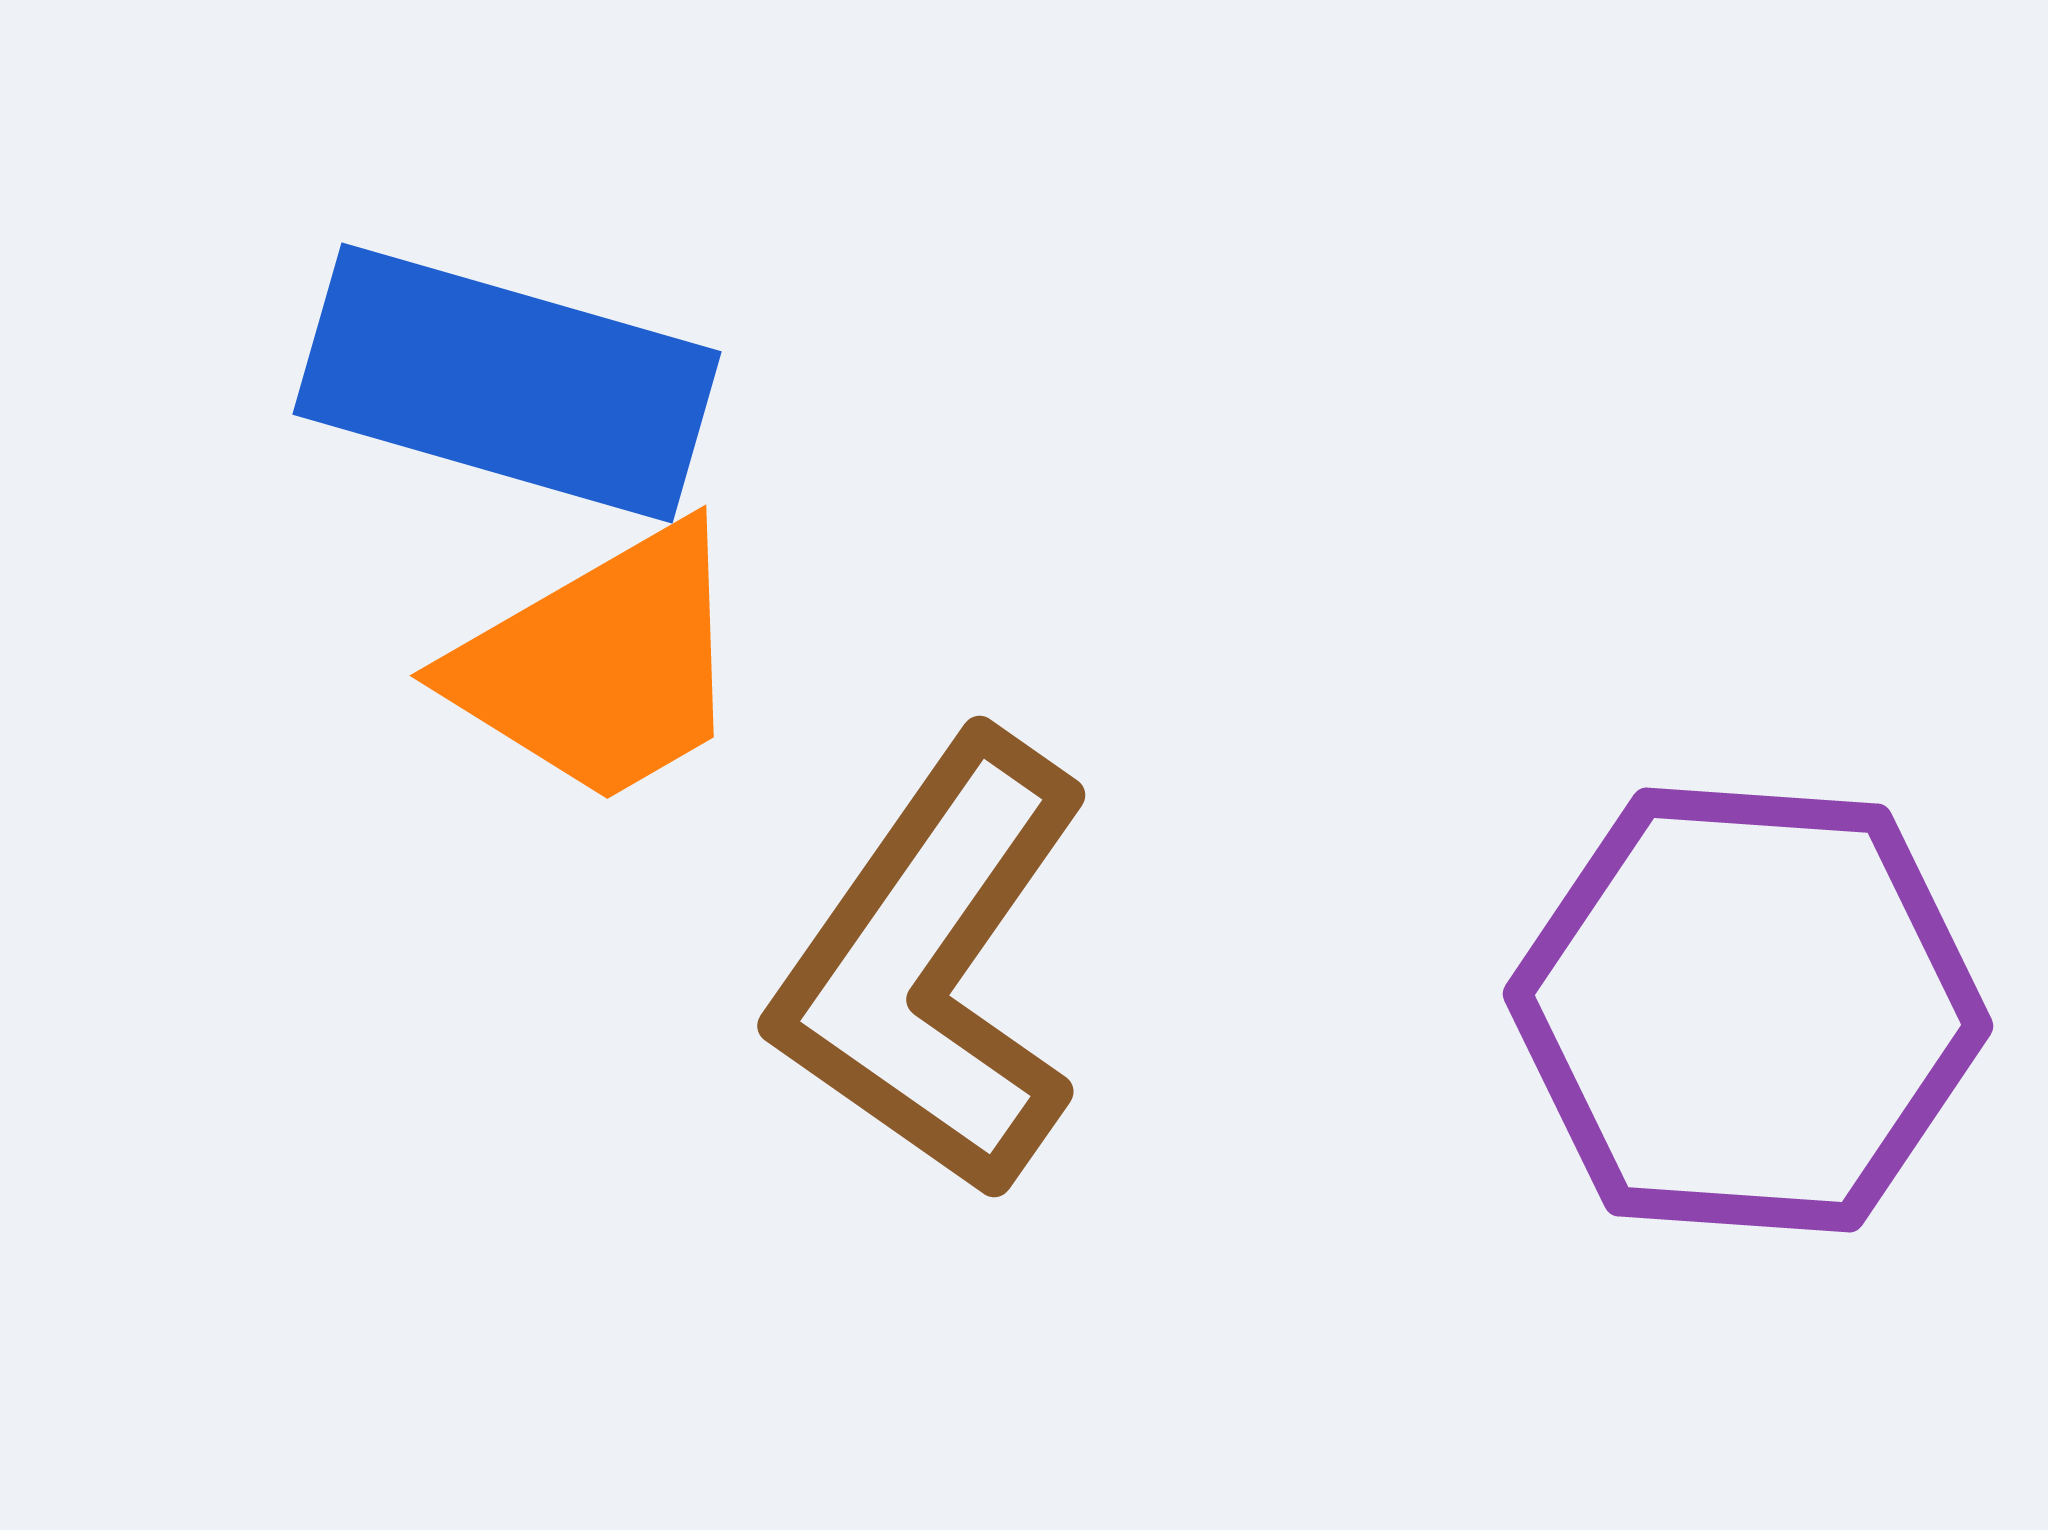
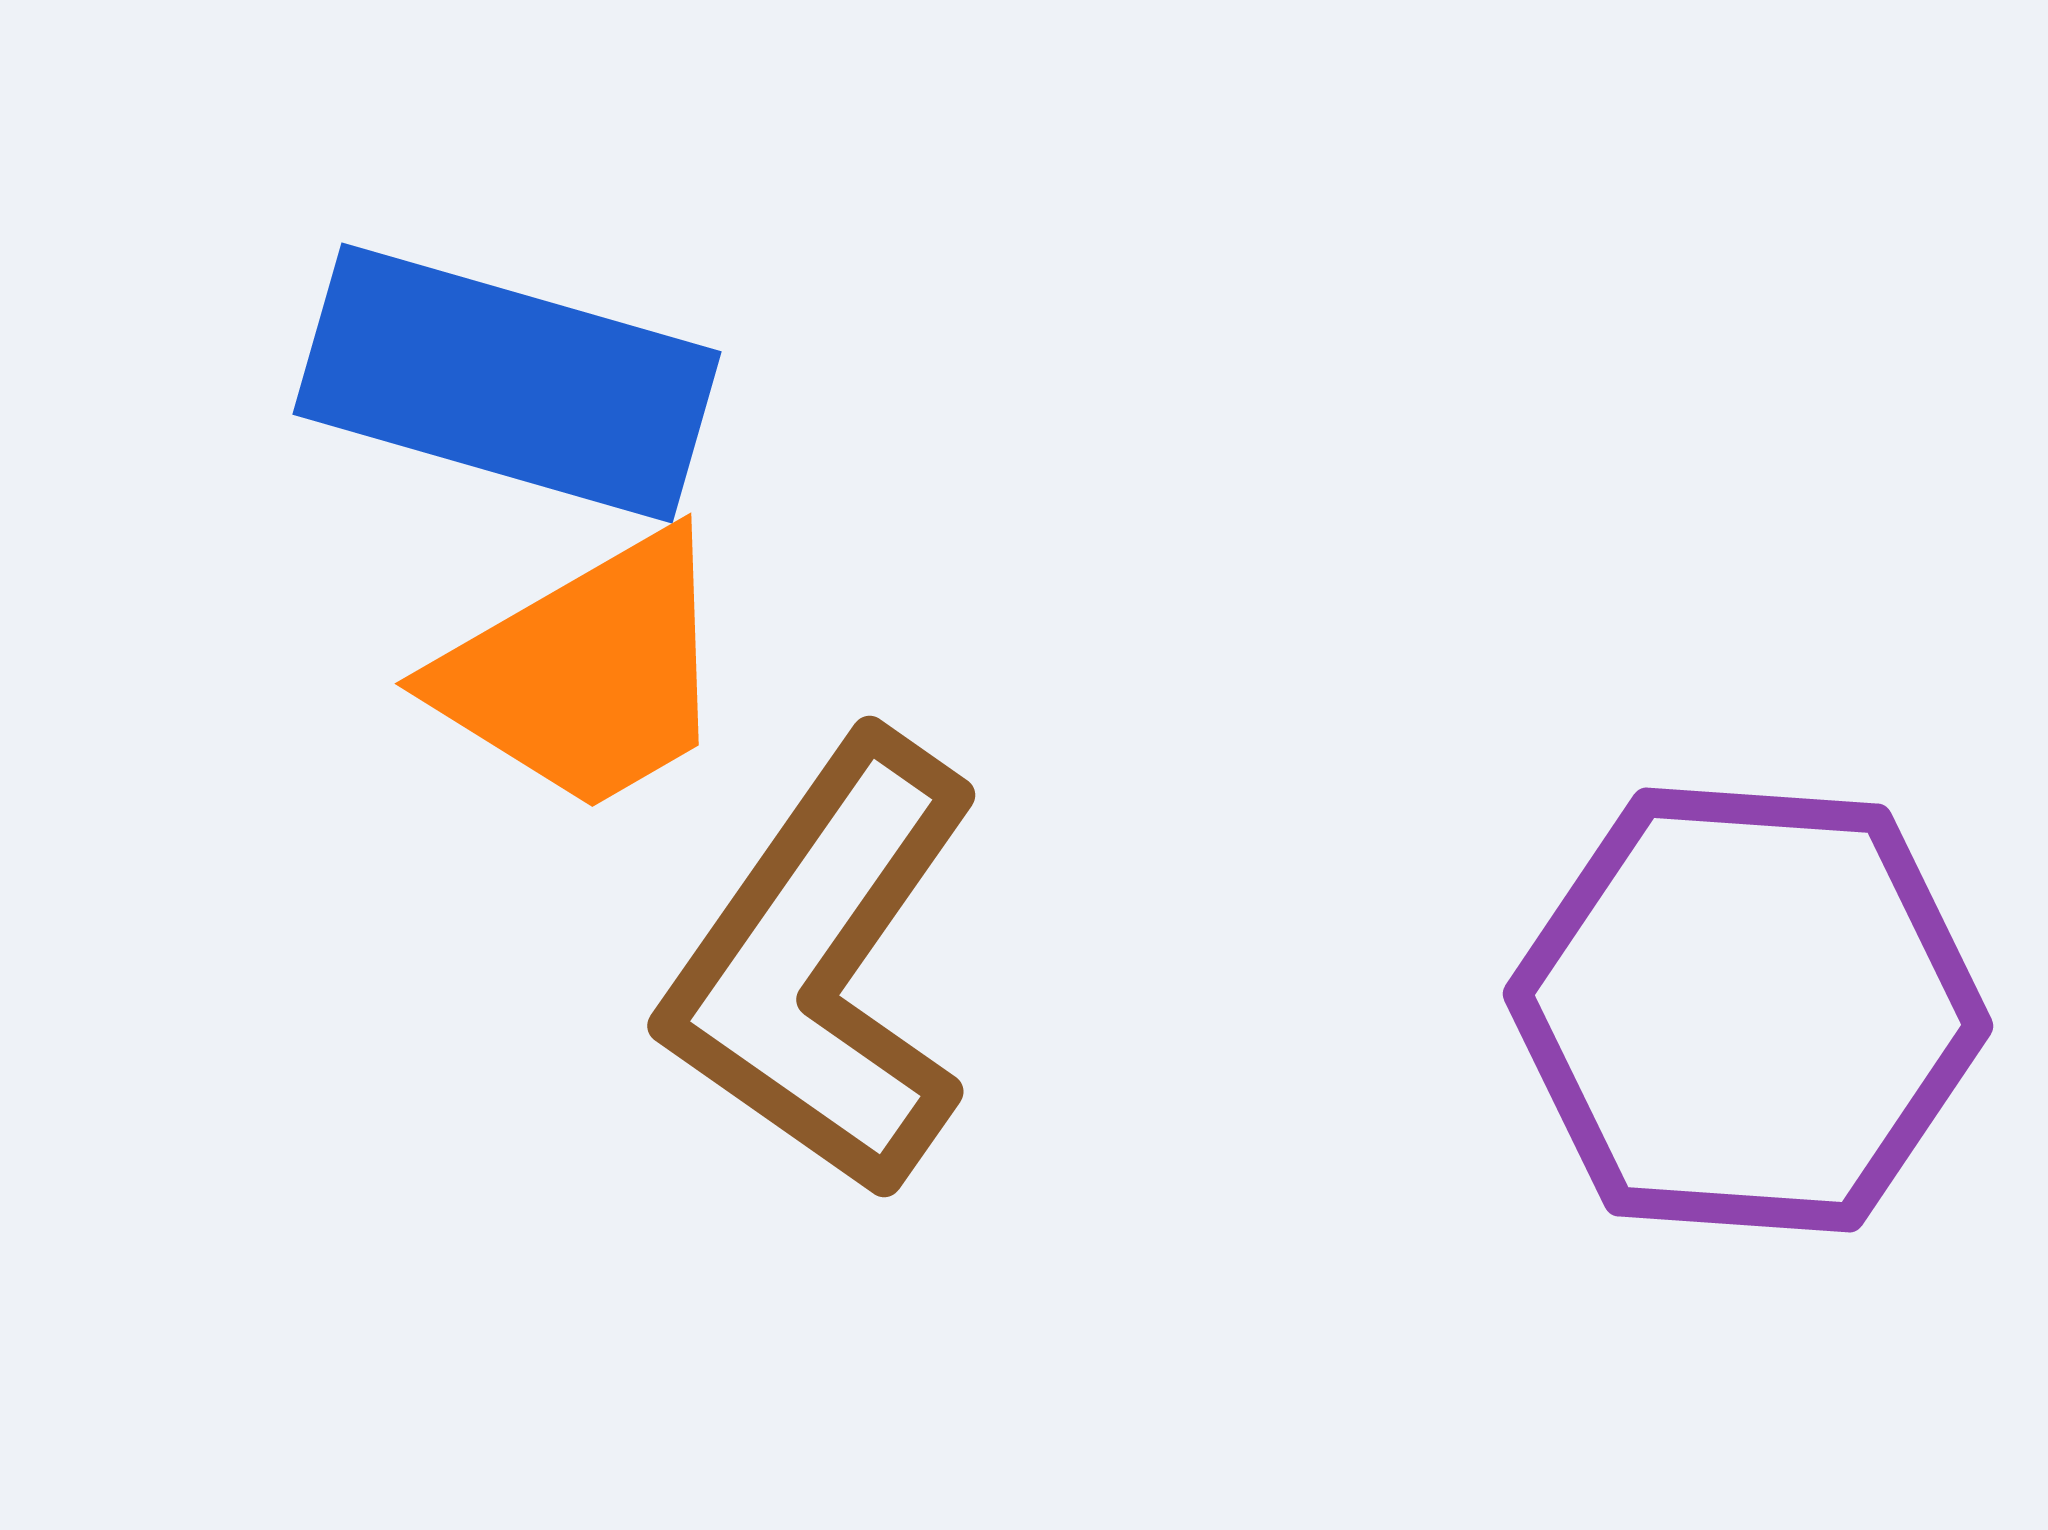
orange trapezoid: moved 15 px left, 8 px down
brown L-shape: moved 110 px left
